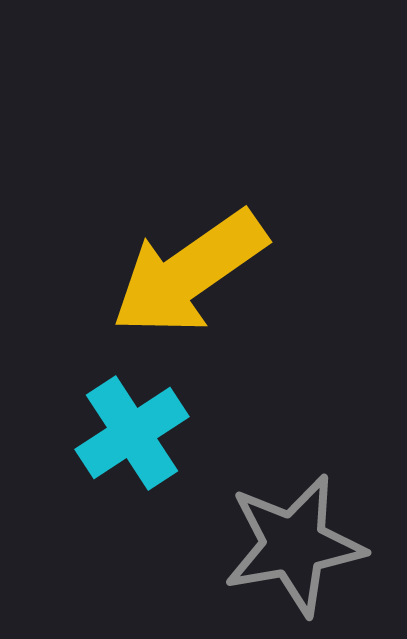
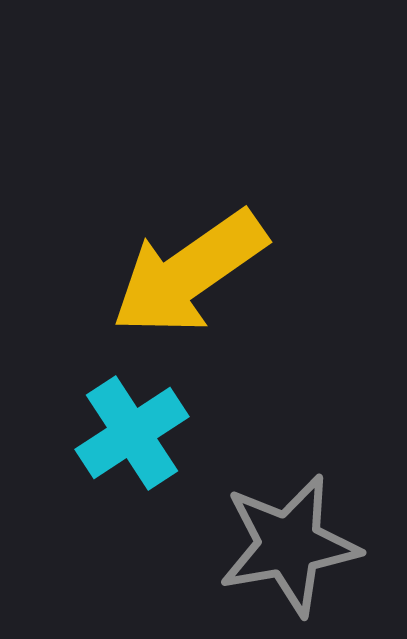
gray star: moved 5 px left
